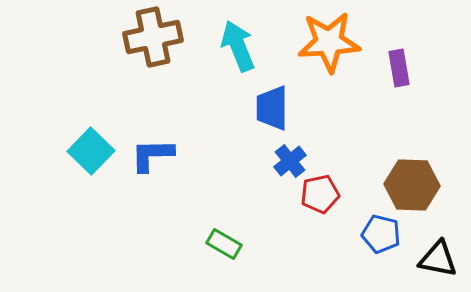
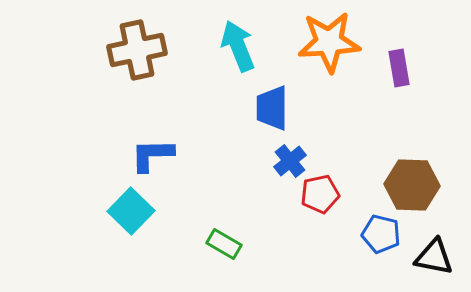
brown cross: moved 16 px left, 13 px down
cyan square: moved 40 px right, 60 px down
black triangle: moved 4 px left, 2 px up
